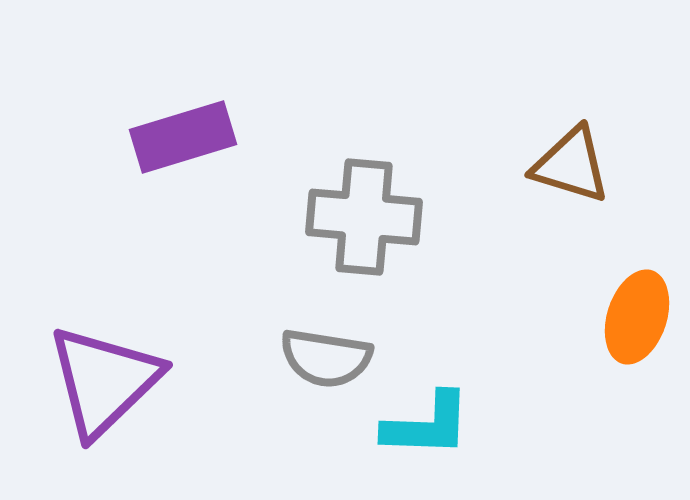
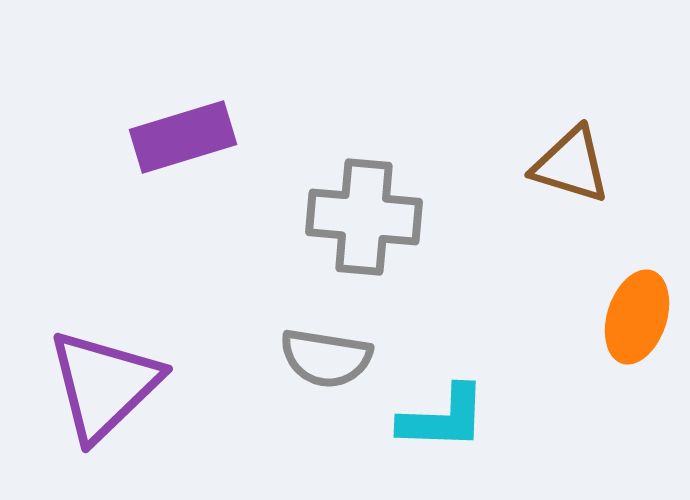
purple triangle: moved 4 px down
cyan L-shape: moved 16 px right, 7 px up
